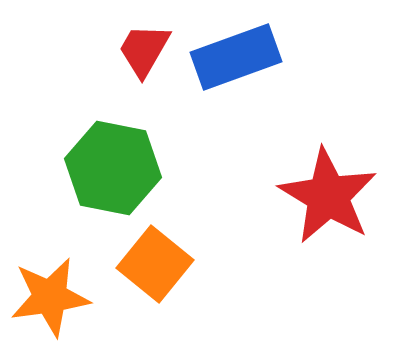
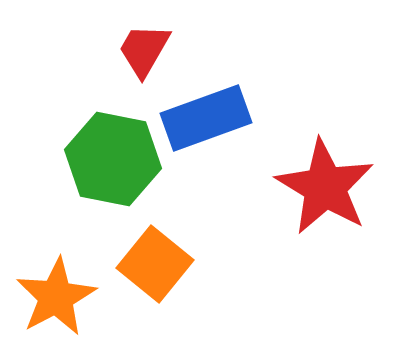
blue rectangle: moved 30 px left, 61 px down
green hexagon: moved 9 px up
red star: moved 3 px left, 9 px up
orange star: moved 6 px right; rotated 20 degrees counterclockwise
